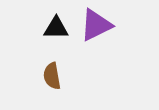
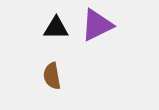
purple triangle: moved 1 px right
